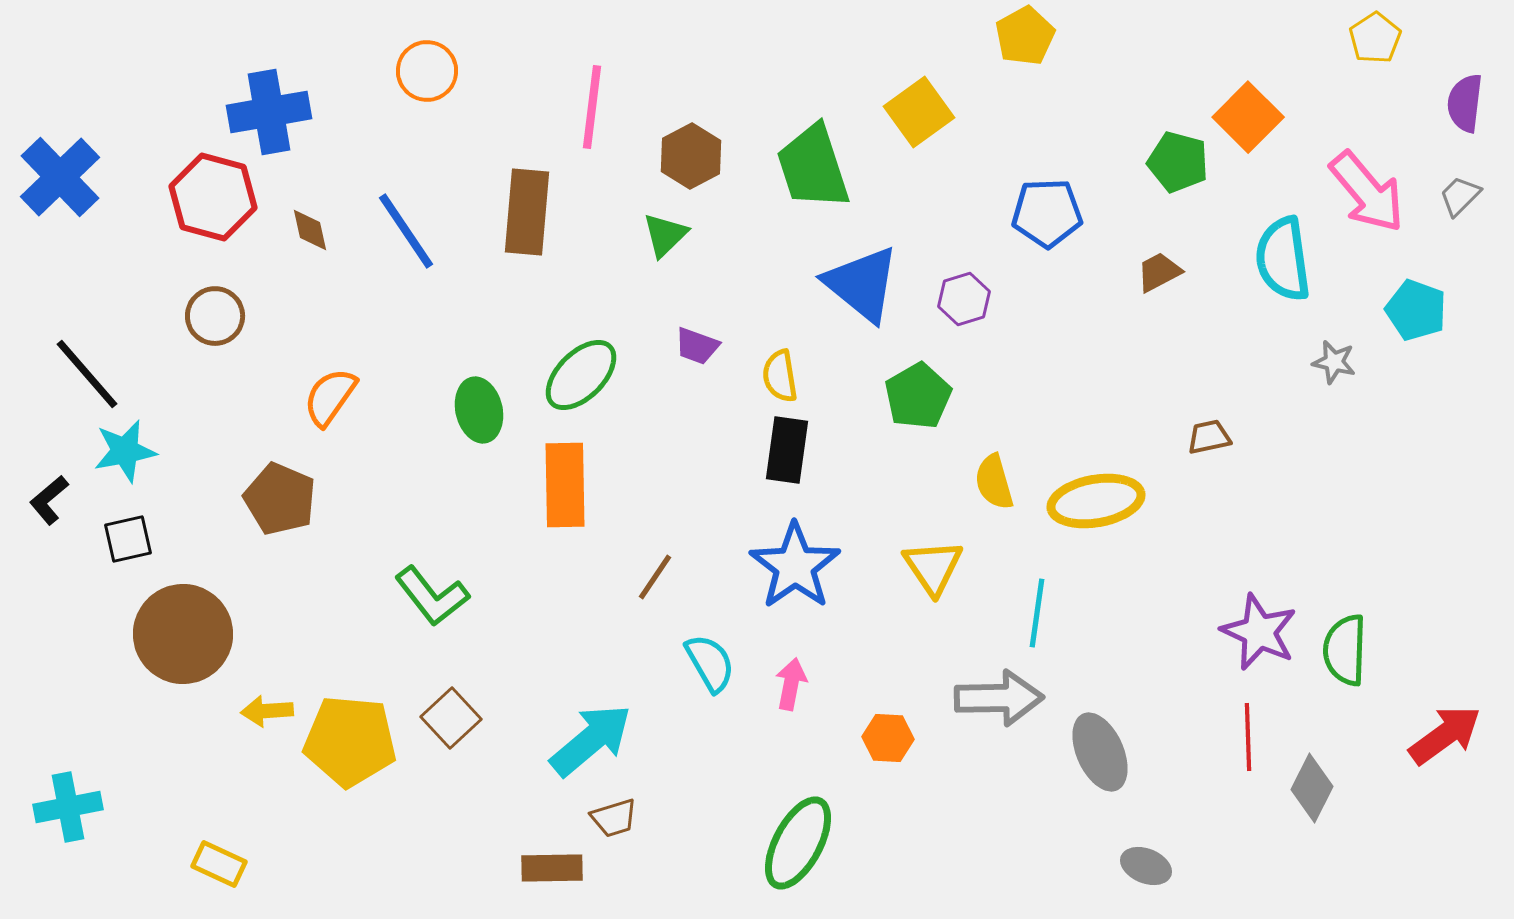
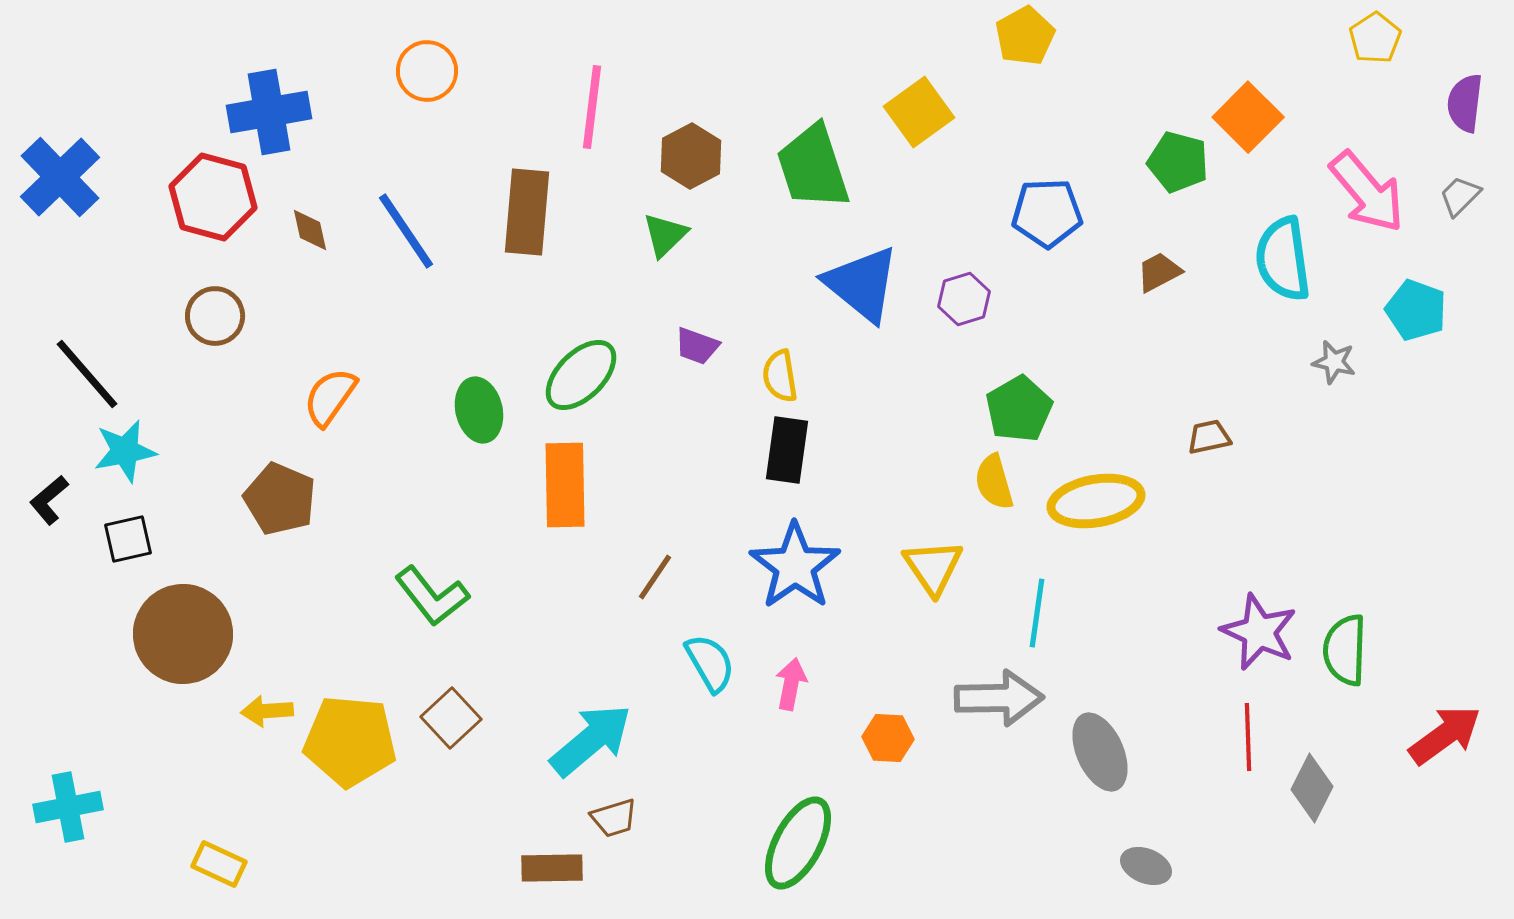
green pentagon at (918, 396): moved 101 px right, 13 px down
